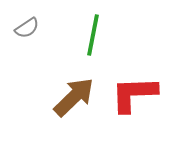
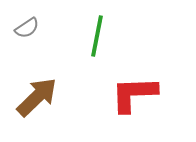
green line: moved 4 px right, 1 px down
brown arrow: moved 37 px left
